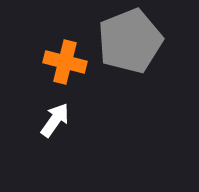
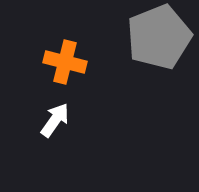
gray pentagon: moved 29 px right, 4 px up
